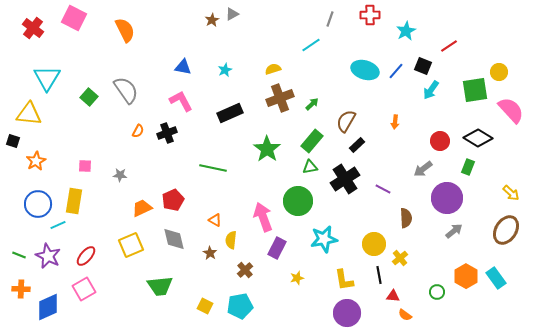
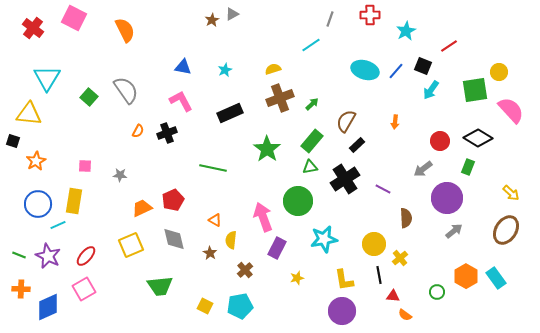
purple circle at (347, 313): moved 5 px left, 2 px up
